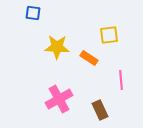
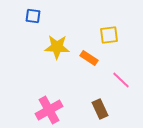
blue square: moved 3 px down
pink line: rotated 42 degrees counterclockwise
pink cross: moved 10 px left, 11 px down
brown rectangle: moved 1 px up
